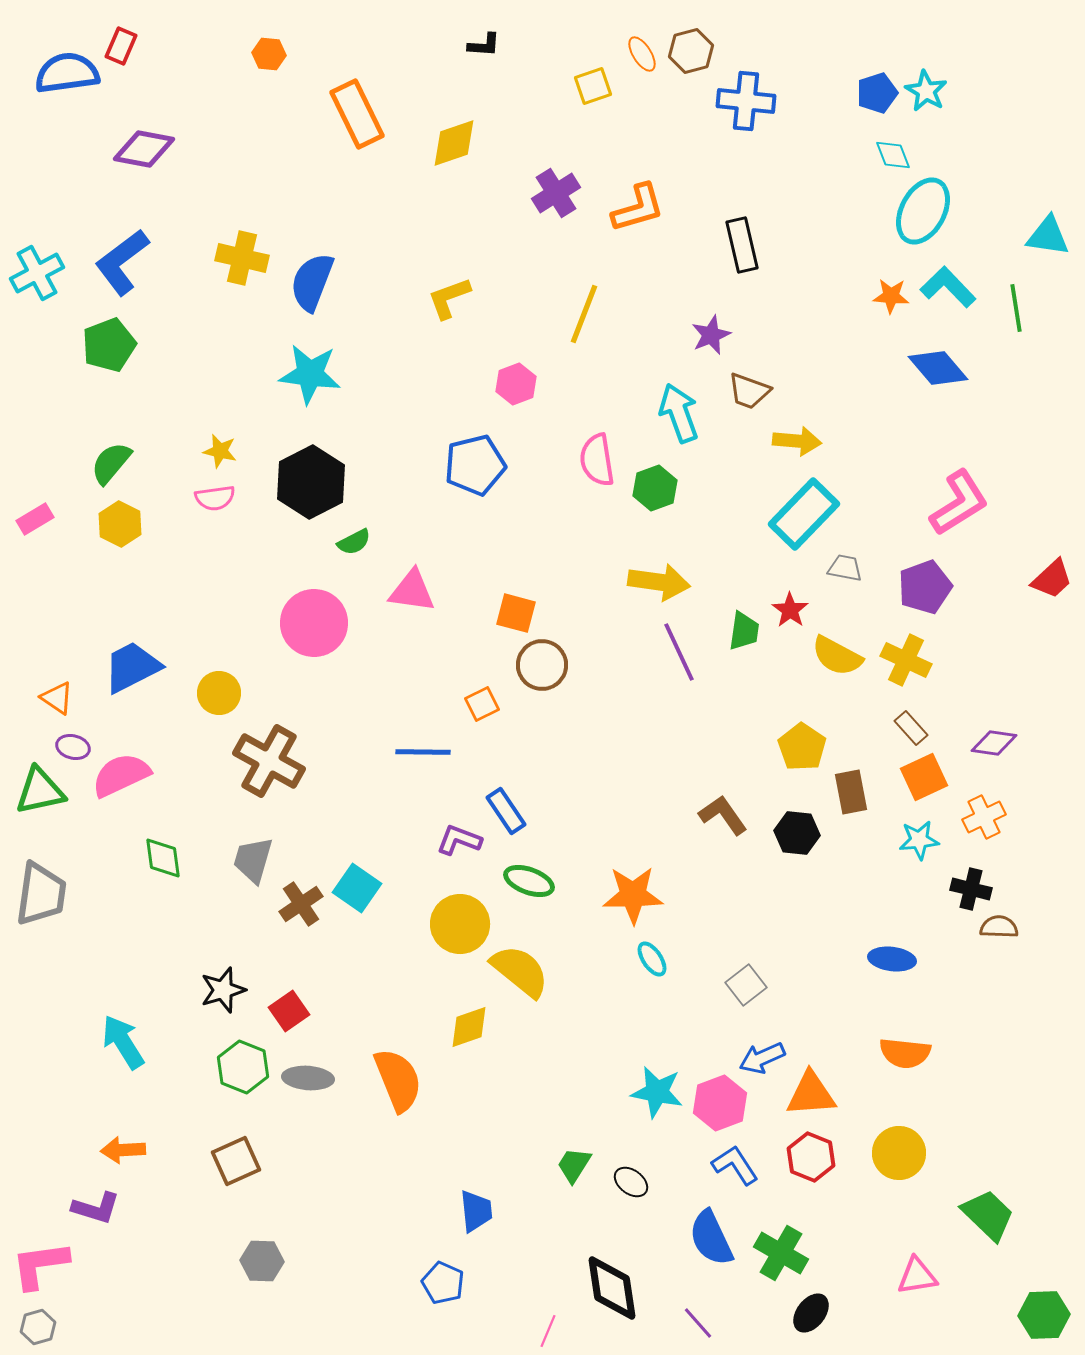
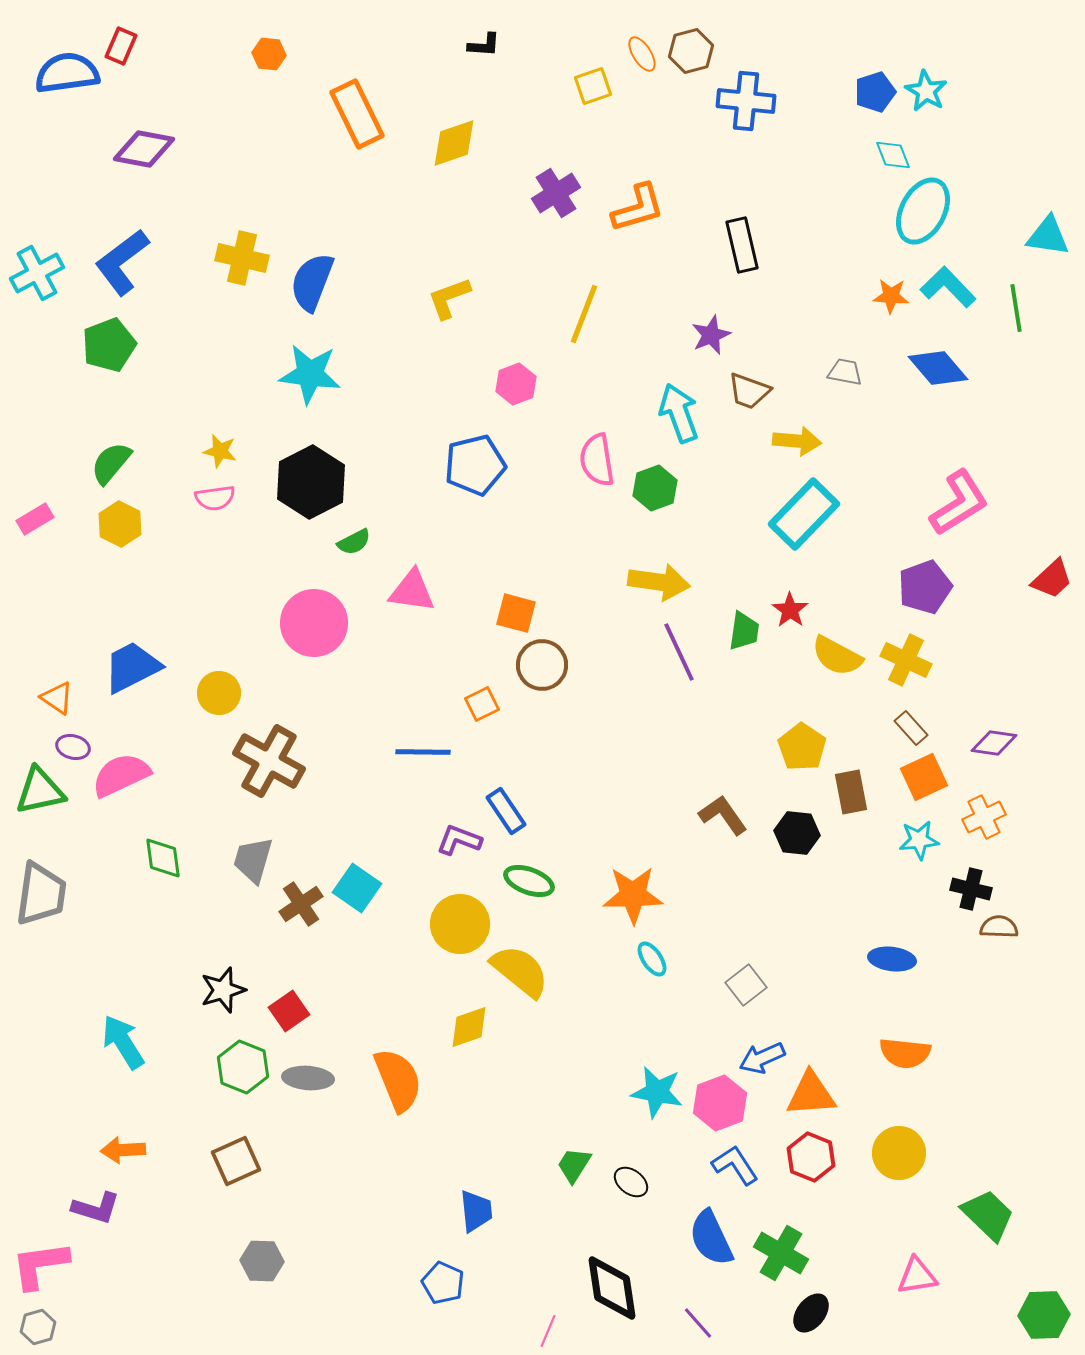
blue pentagon at (877, 93): moved 2 px left, 1 px up
gray trapezoid at (845, 568): moved 196 px up
